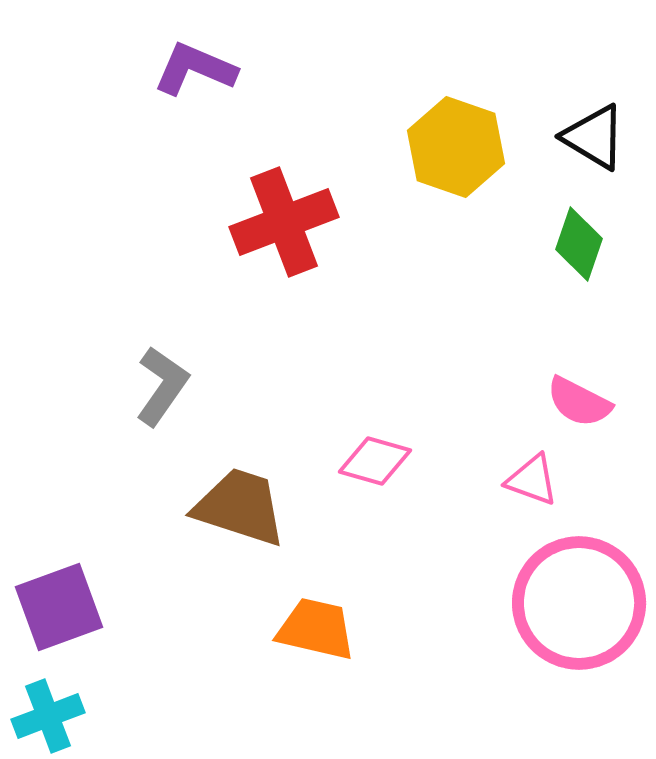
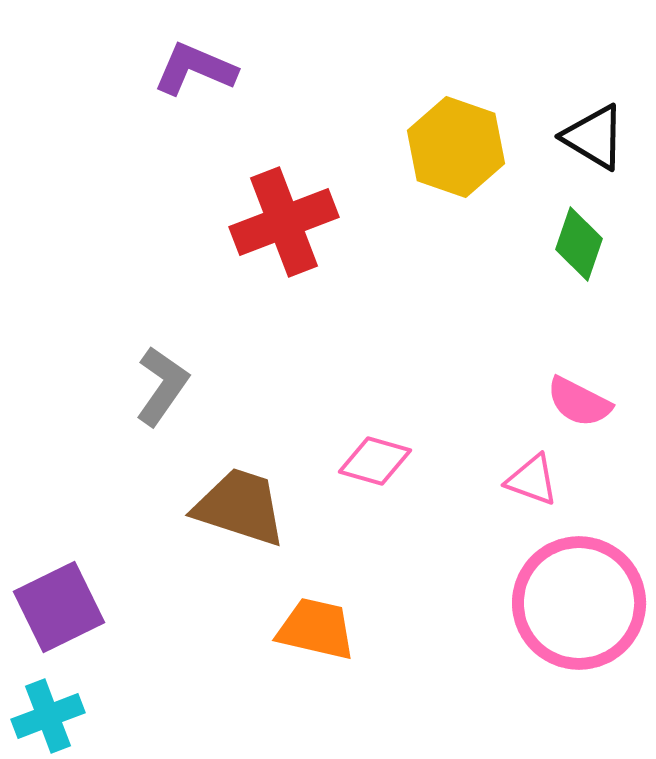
purple square: rotated 6 degrees counterclockwise
